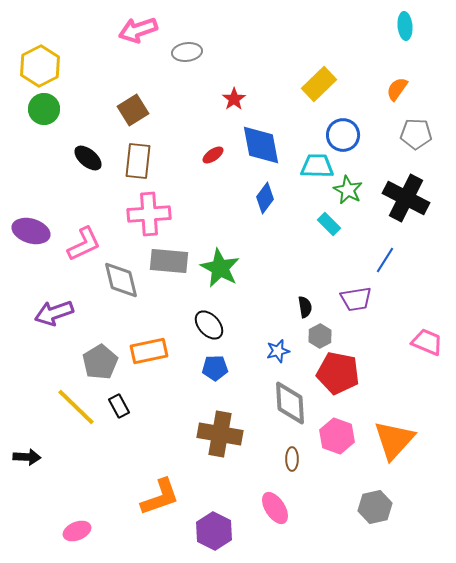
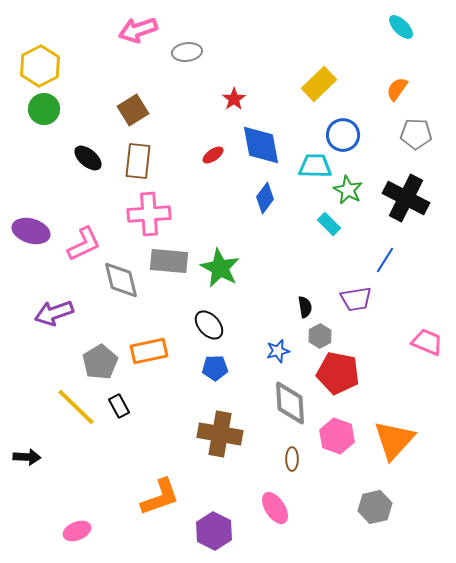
cyan ellipse at (405, 26): moved 4 px left, 1 px down; rotated 40 degrees counterclockwise
cyan trapezoid at (317, 166): moved 2 px left
